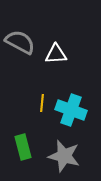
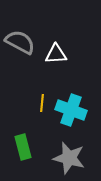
gray star: moved 5 px right, 2 px down
